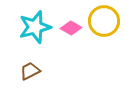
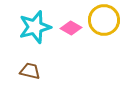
yellow circle: moved 1 px up
brown trapezoid: rotated 40 degrees clockwise
